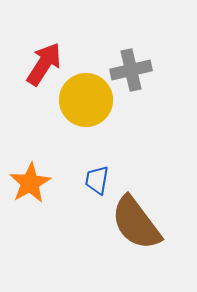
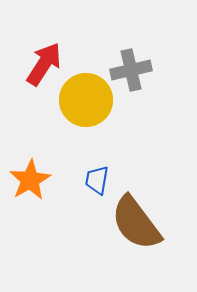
orange star: moved 3 px up
